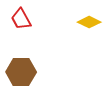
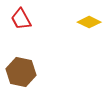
brown hexagon: rotated 12 degrees clockwise
